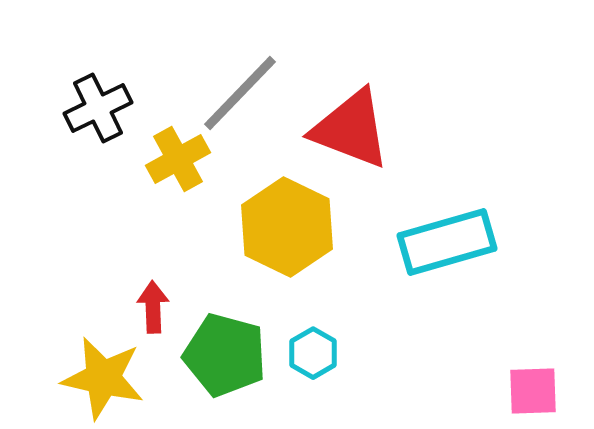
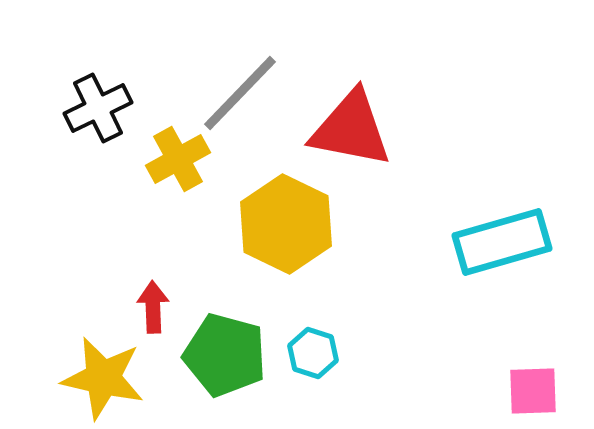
red triangle: rotated 10 degrees counterclockwise
yellow hexagon: moved 1 px left, 3 px up
cyan rectangle: moved 55 px right
cyan hexagon: rotated 12 degrees counterclockwise
